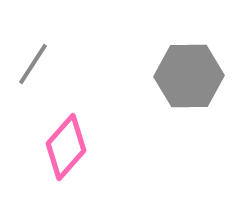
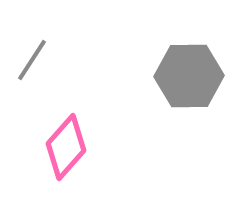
gray line: moved 1 px left, 4 px up
